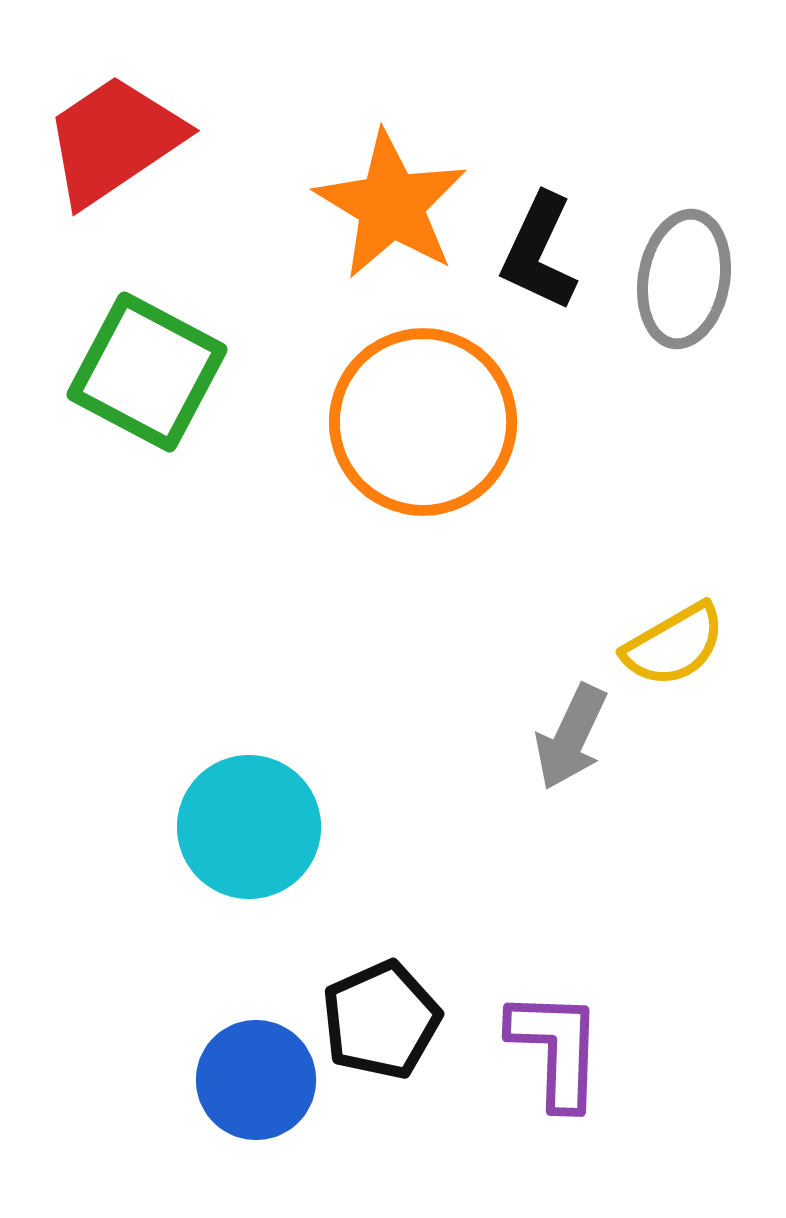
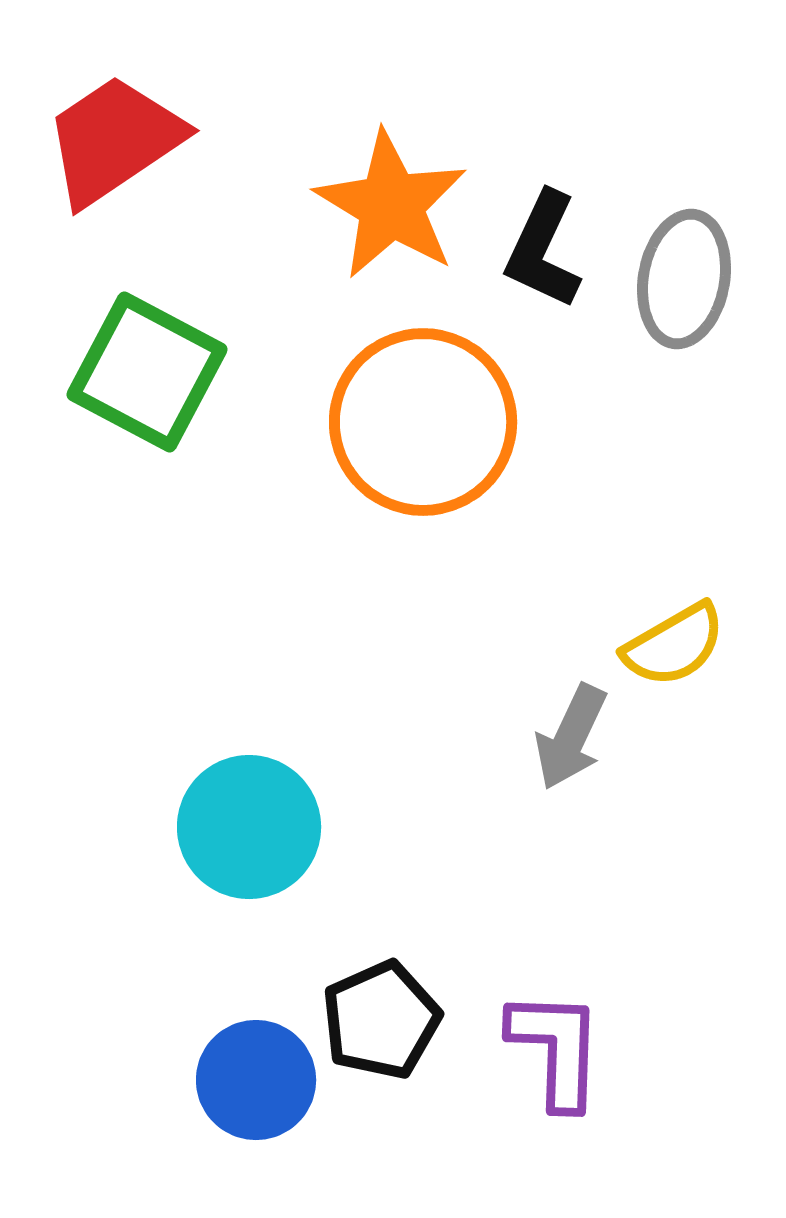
black L-shape: moved 4 px right, 2 px up
